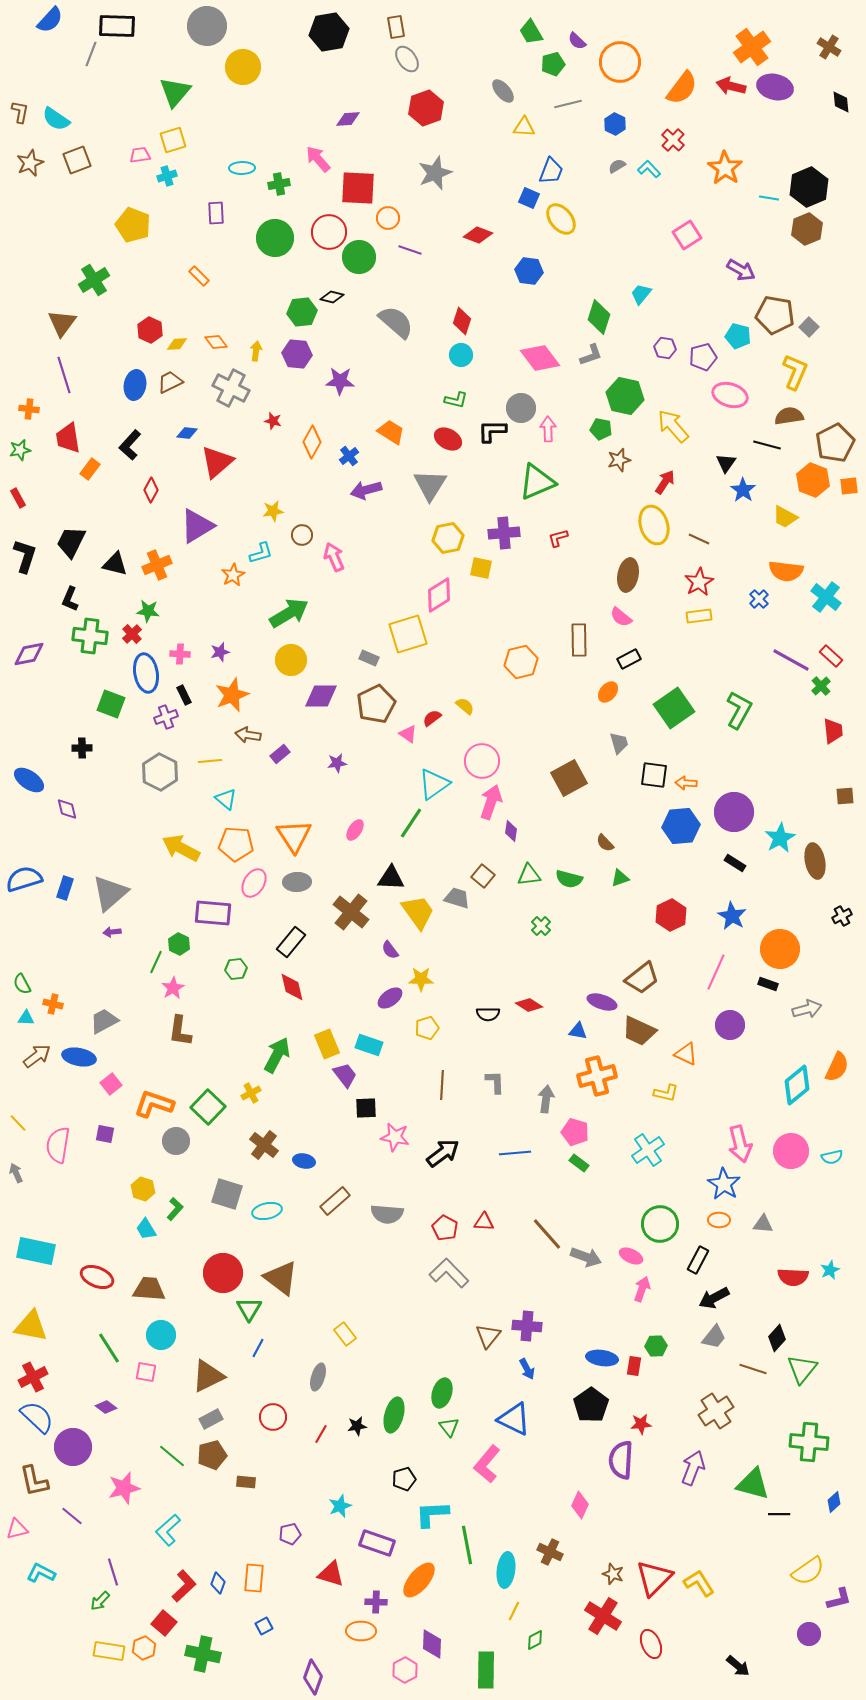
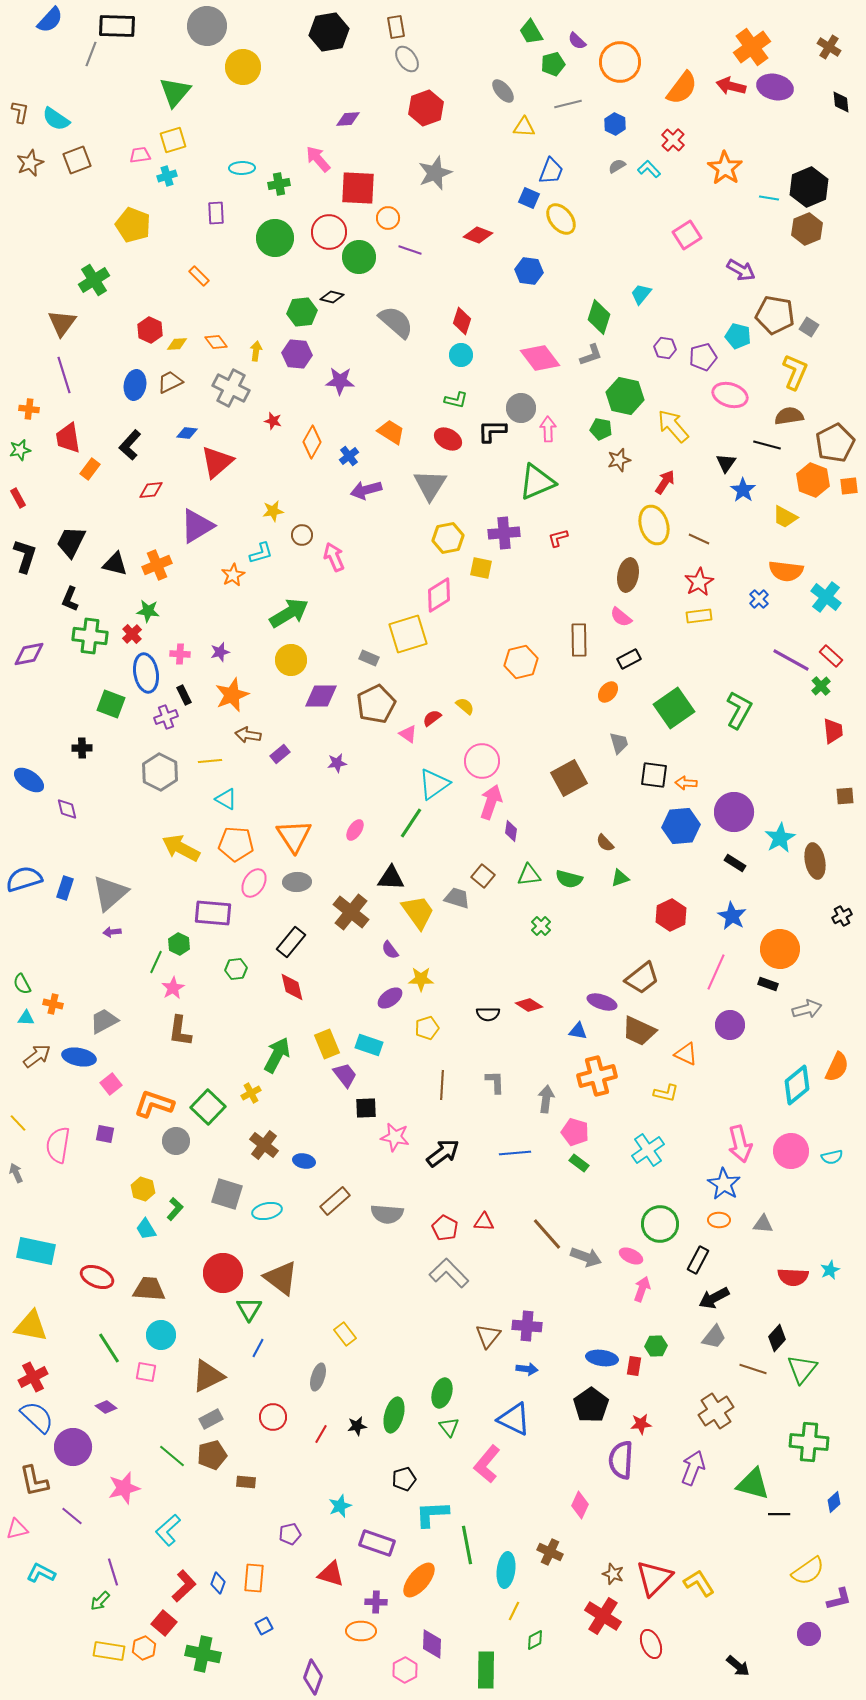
gray square at (809, 327): rotated 12 degrees counterclockwise
red diamond at (151, 490): rotated 55 degrees clockwise
cyan triangle at (226, 799): rotated 10 degrees counterclockwise
blue arrow at (527, 1369): rotated 55 degrees counterclockwise
